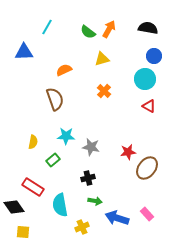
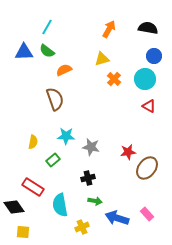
green semicircle: moved 41 px left, 19 px down
orange cross: moved 10 px right, 12 px up
